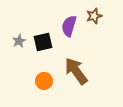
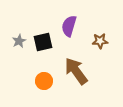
brown star: moved 6 px right, 25 px down; rotated 14 degrees clockwise
